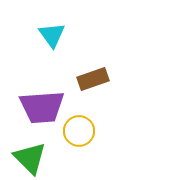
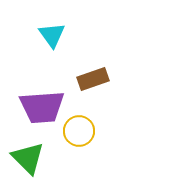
green triangle: moved 2 px left
